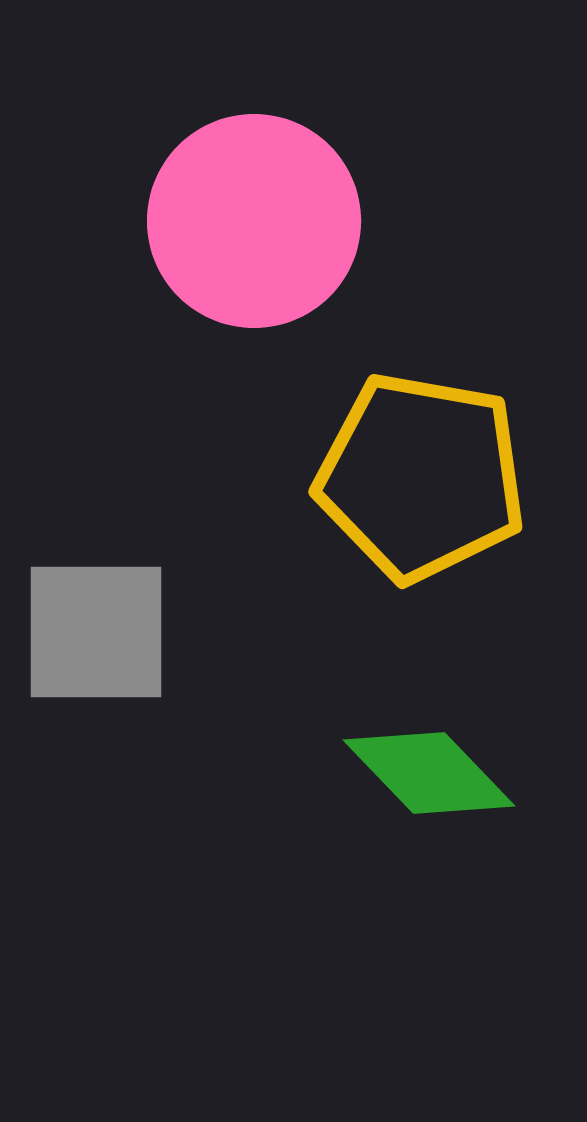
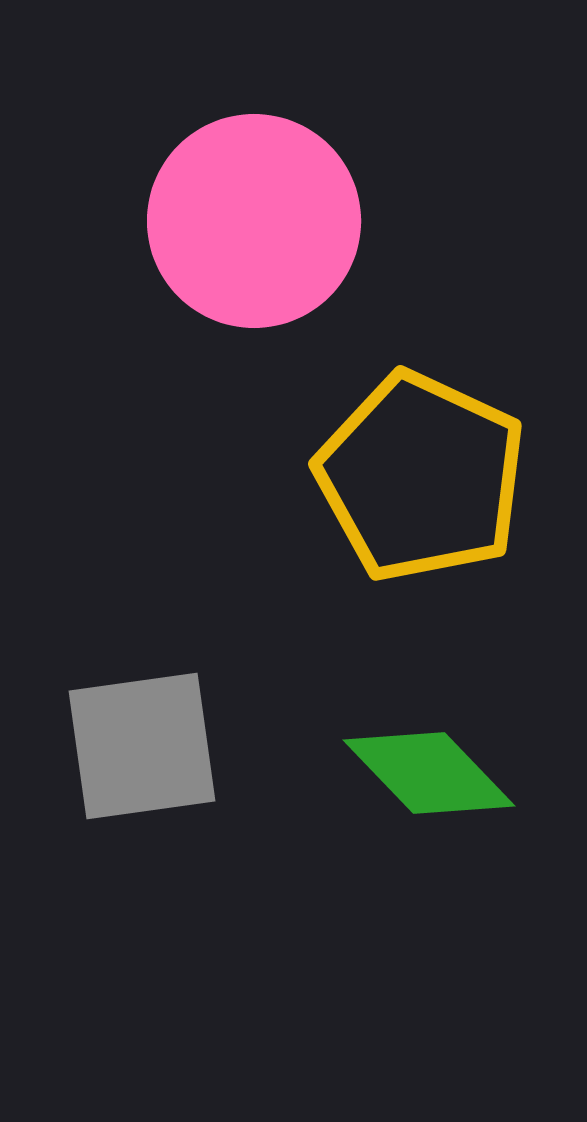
yellow pentagon: rotated 15 degrees clockwise
gray square: moved 46 px right, 114 px down; rotated 8 degrees counterclockwise
